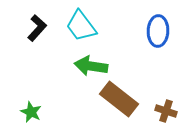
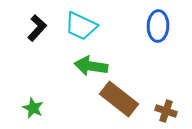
cyan trapezoid: rotated 28 degrees counterclockwise
blue ellipse: moved 5 px up
green star: moved 2 px right, 4 px up
